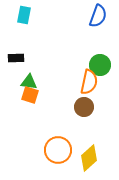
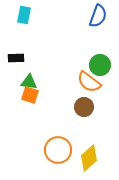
orange semicircle: rotated 115 degrees clockwise
